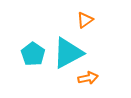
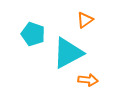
cyan pentagon: moved 20 px up; rotated 15 degrees counterclockwise
orange arrow: moved 2 px down; rotated 18 degrees clockwise
